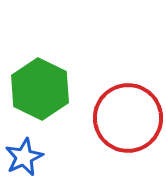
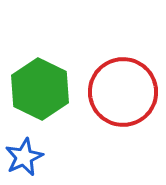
red circle: moved 5 px left, 26 px up
